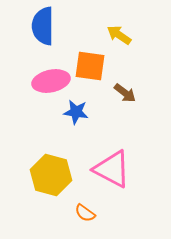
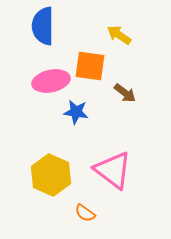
pink triangle: moved 1 px right, 1 px down; rotated 9 degrees clockwise
yellow hexagon: rotated 9 degrees clockwise
